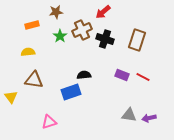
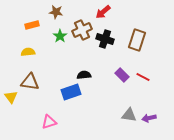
brown star: rotated 16 degrees clockwise
purple rectangle: rotated 24 degrees clockwise
brown triangle: moved 4 px left, 2 px down
